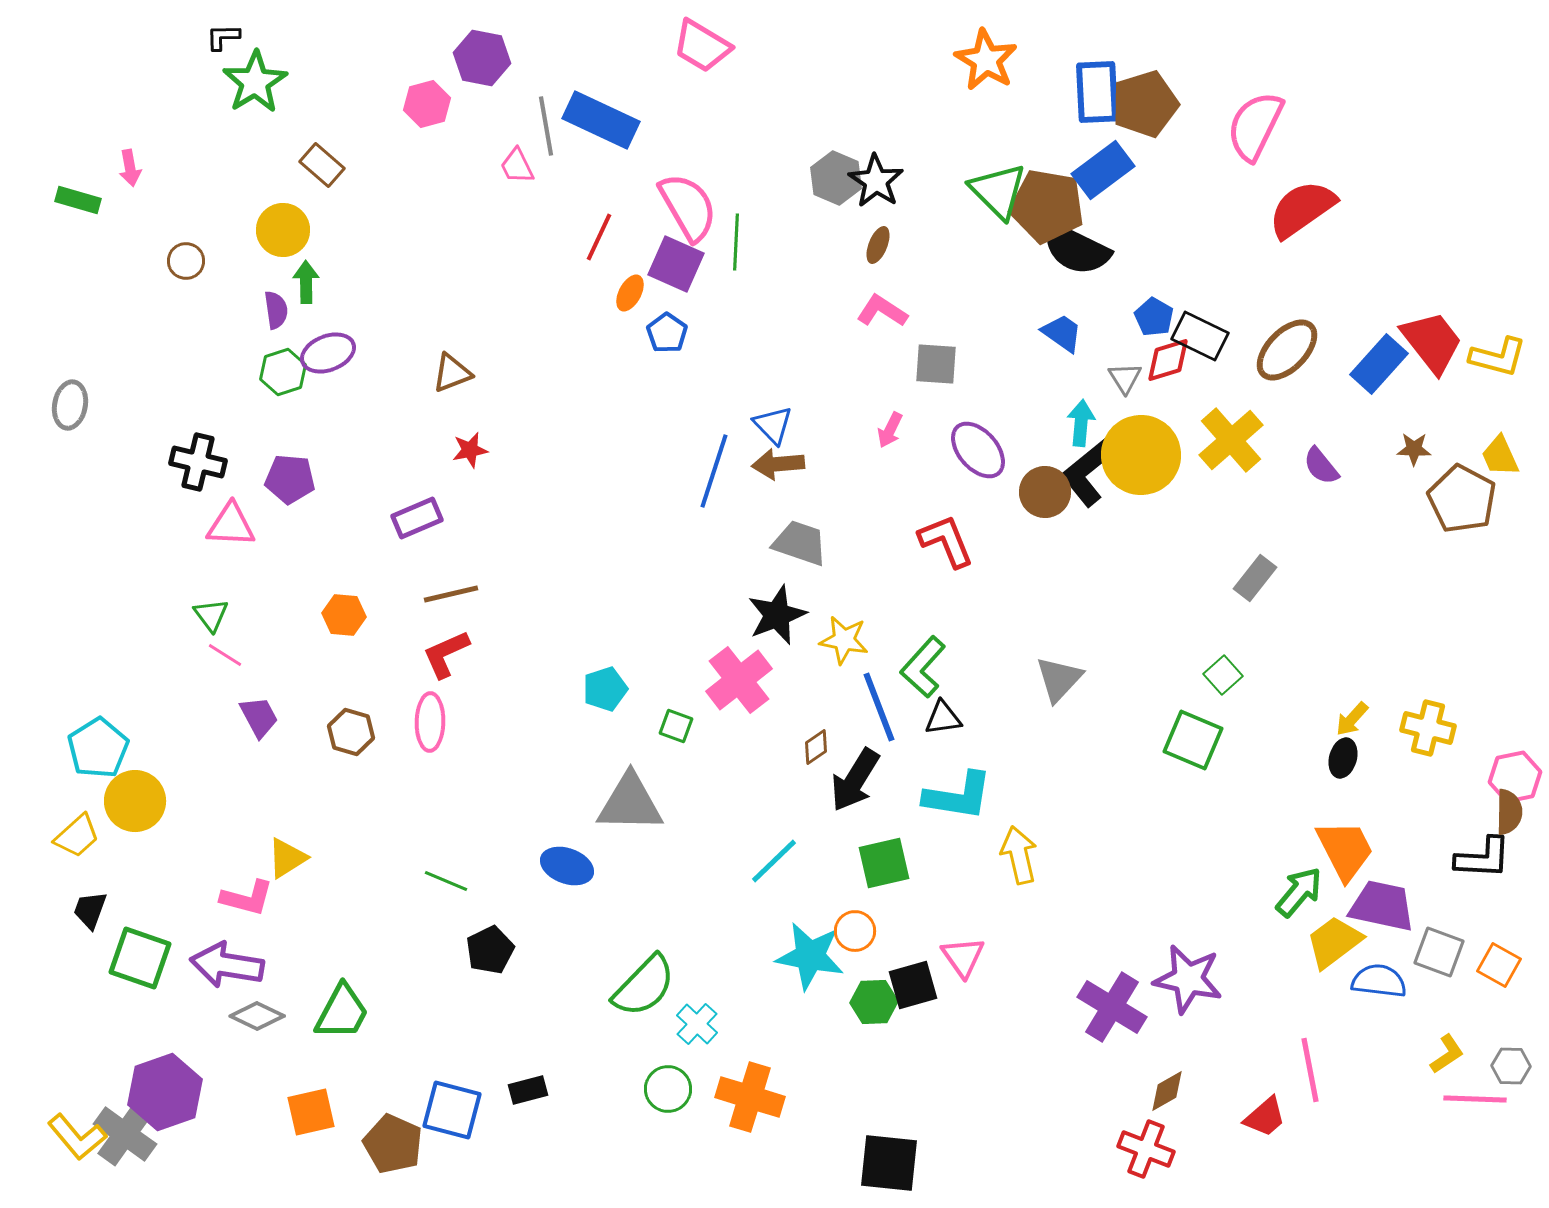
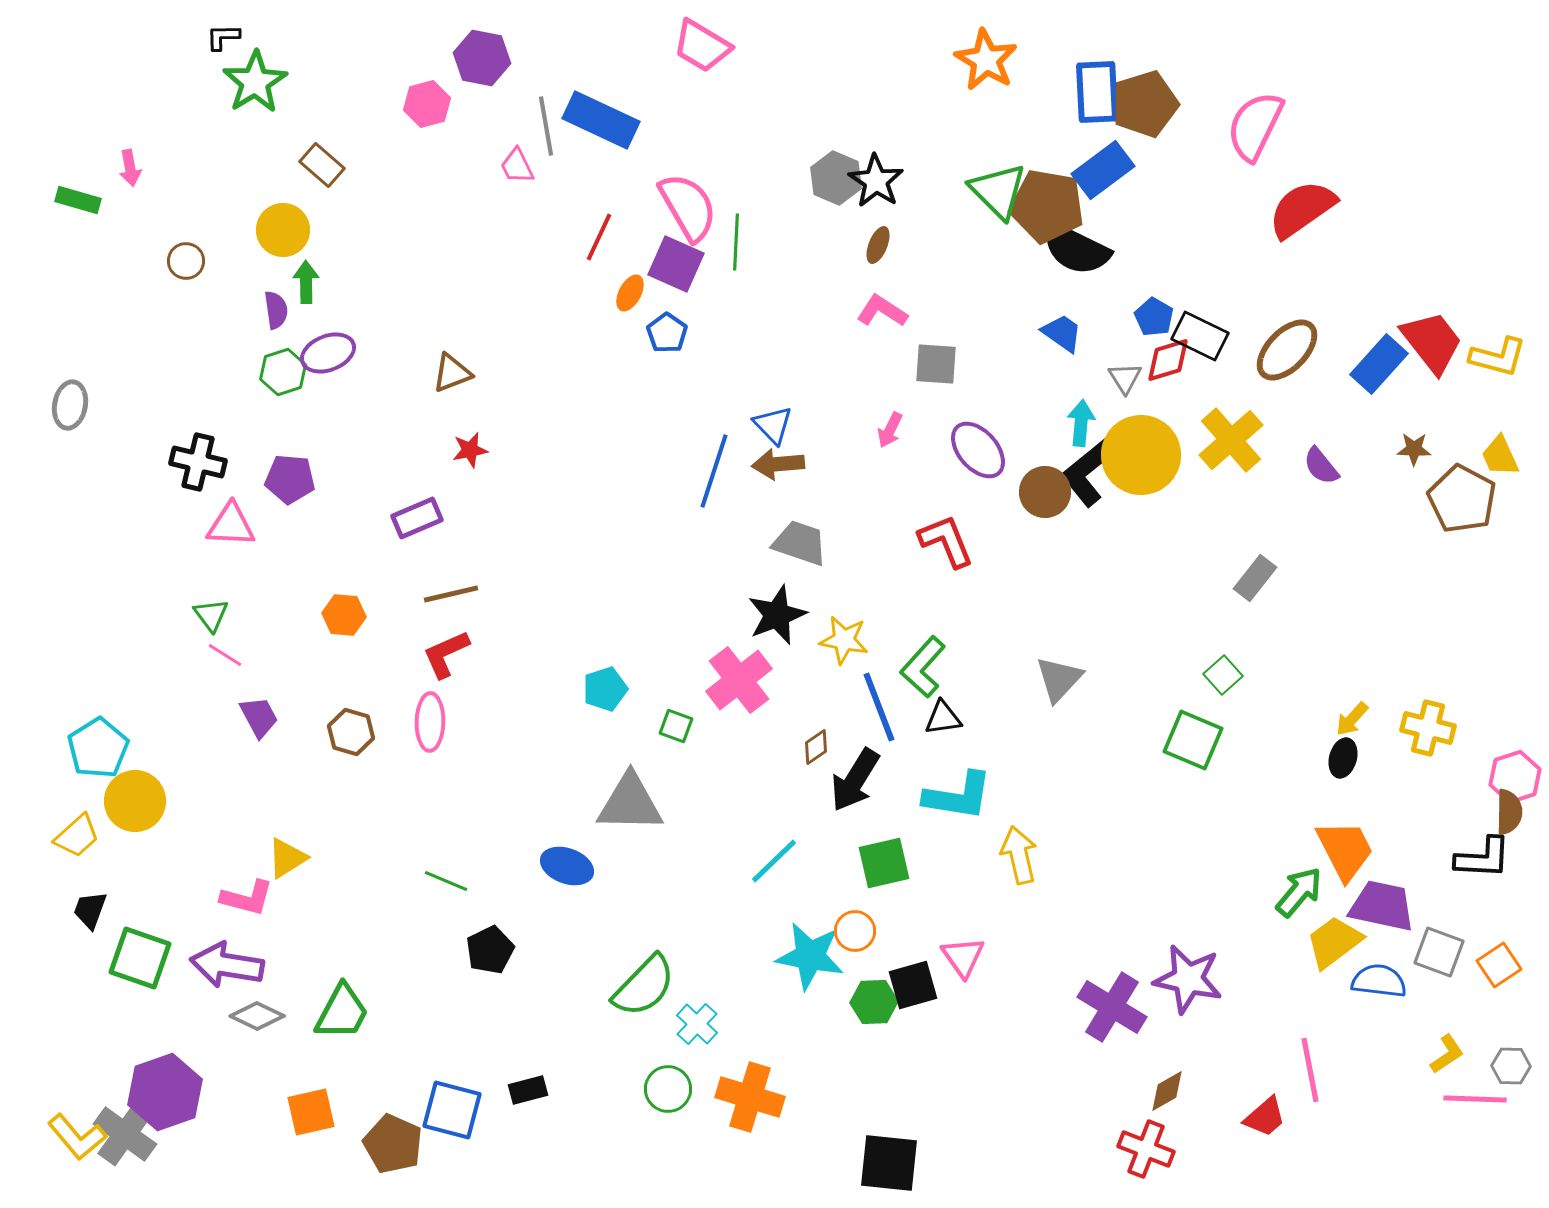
pink hexagon at (1515, 777): rotated 6 degrees counterclockwise
orange square at (1499, 965): rotated 27 degrees clockwise
